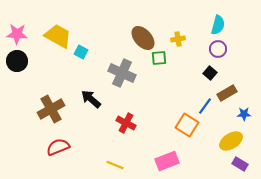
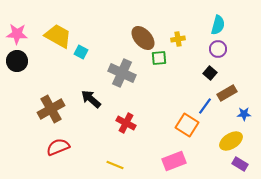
pink rectangle: moved 7 px right
